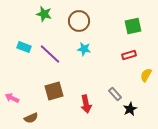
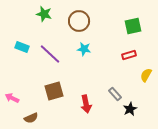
cyan rectangle: moved 2 px left
